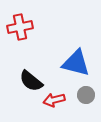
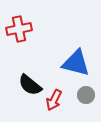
red cross: moved 1 px left, 2 px down
black semicircle: moved 1 px left, 4 px down
red arrow: rotated 50 degrees counterclockwise
